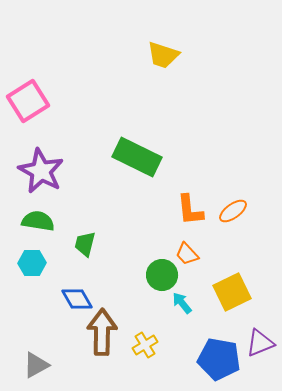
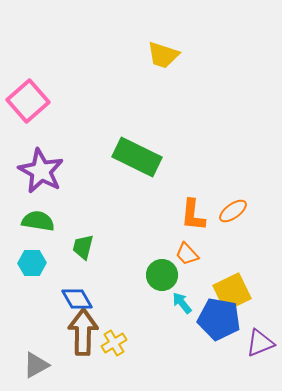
pink square: rotated 9 degrees counterclockwise
orange L-shape: moved 3 px right, 5 px down; rotated 12 degrees clockwise
green trapezoid: moved 2 px left, 3 px down
brown arrow: moved 19 px left
yellow cross: moved 31 px left, 2 px up
blue pentagon: moved 40 px up
